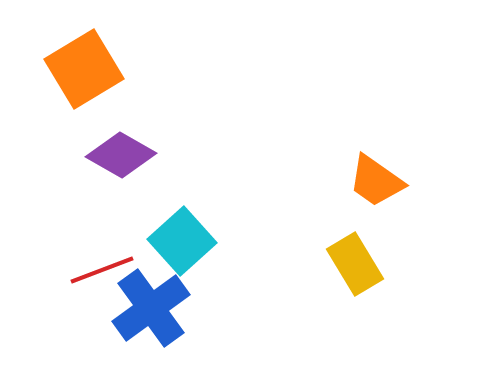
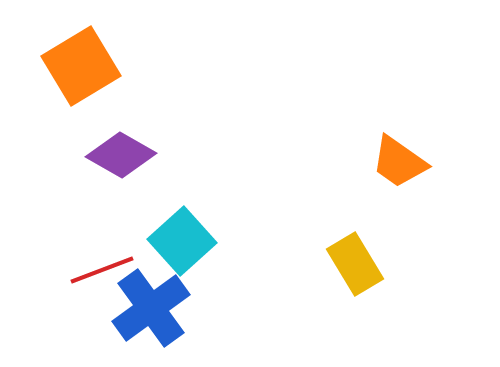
orange square: moved 3 px left, 3 px up
orange trapezoid: moved 23 px right, 19 px up
